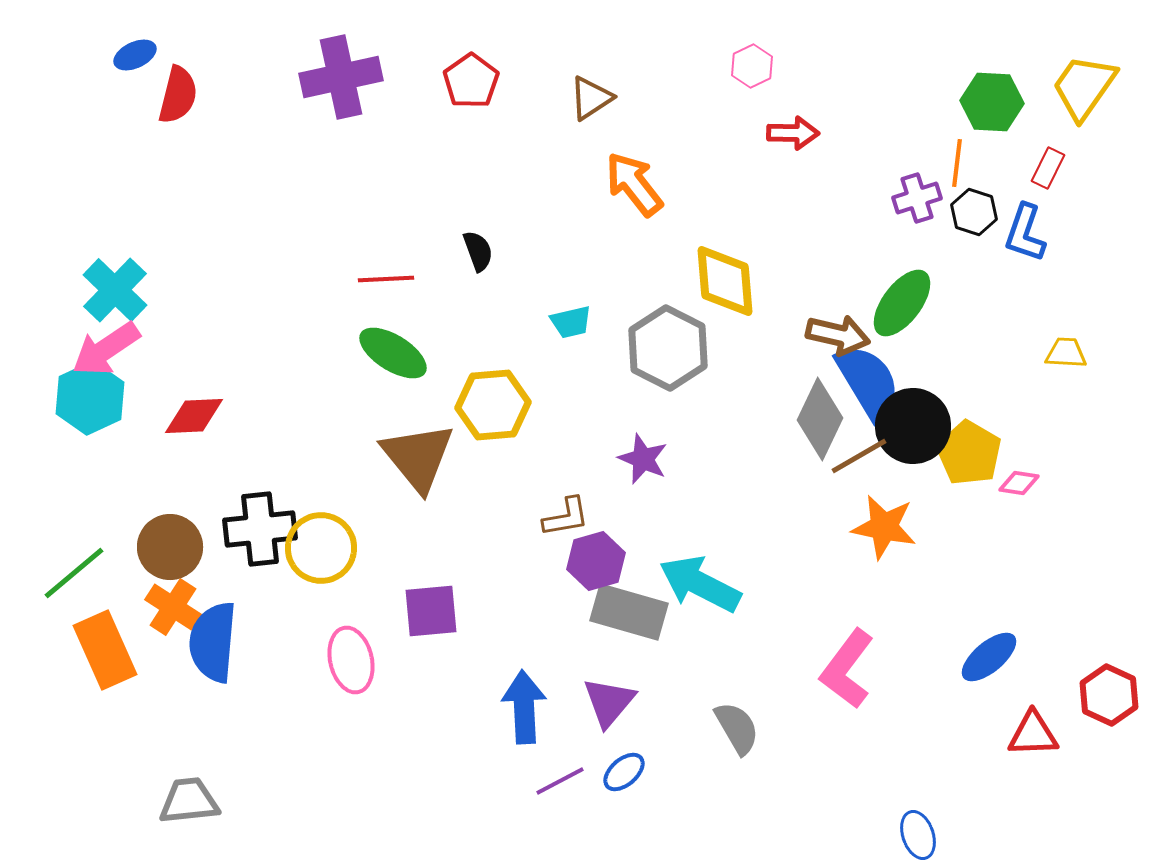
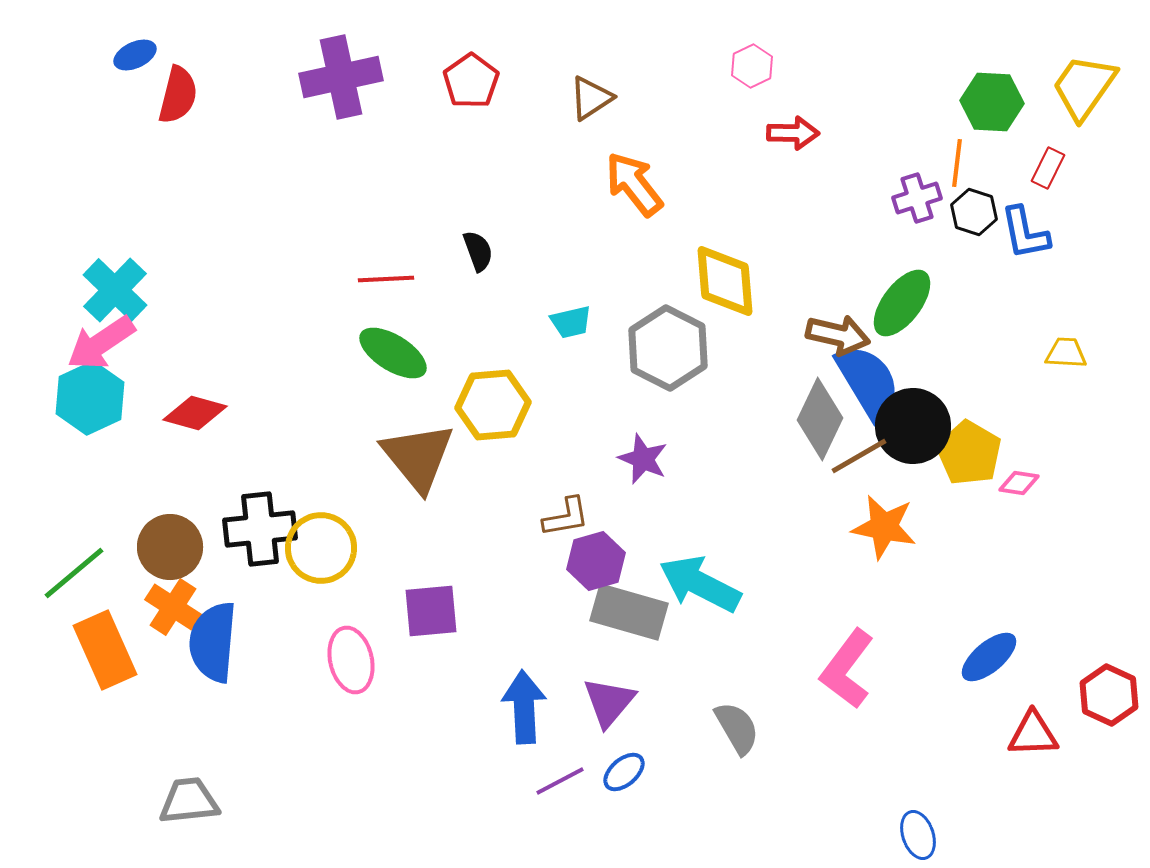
blue L-shape at (1025, 233): rotated 30 degrees counterclockwise
pink arrow at (106, 349): moved 5 px left, 6 px up
red diamond at (194, 416): moved 1 px right, 3 px up; rotated 18 degrees clockwise
